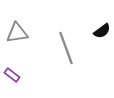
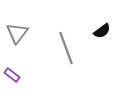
gray triangle: rotated 45 degrees counterclockwise
